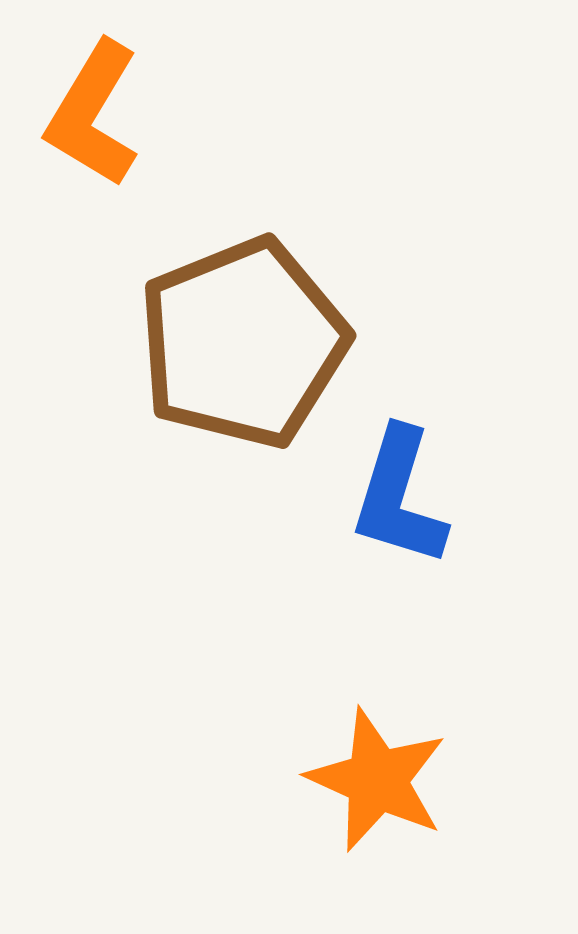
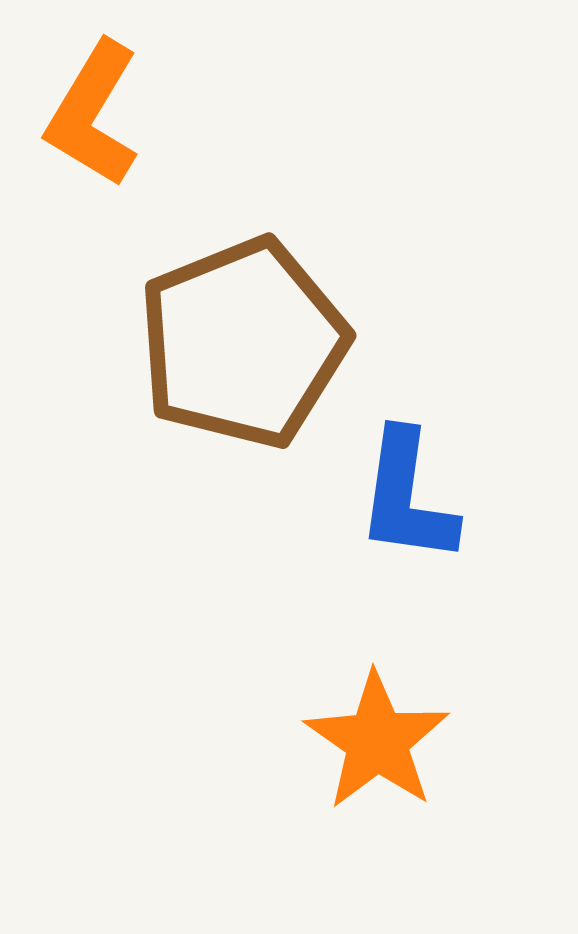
blue L-shape: moved 8 px right; rotated 9 degrees counterclockwise
orange star: moved 39 px up; rotated 11 degrees clockwise
